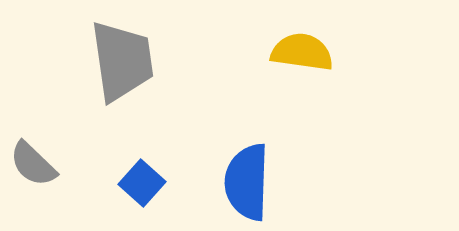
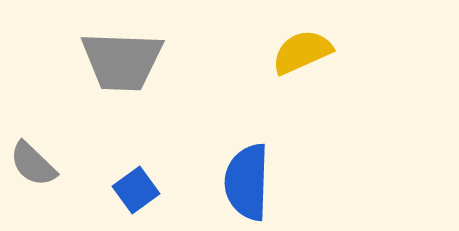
yellow semicircle: rotated 32 degrees counterclockwise
gray trapezoid: rotated 100 degrees clockwise
blue square: moved 6 px left, 7 px down; rotated 12 degrees clockwise
